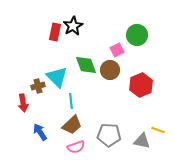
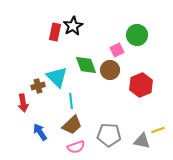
yellow line: rotated 40 degrees counterclockwise
